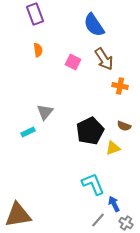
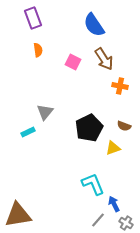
purple rectangle: moved 2 px left, 4 px down
black pentagon: moved 1 px left, 3 px up
